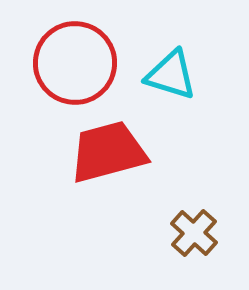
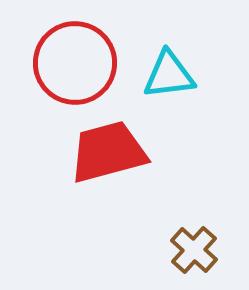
cyan triangle: moved 2 px left; rotated 24 degrees counterclockwise
brown cross: moved 17 px down
